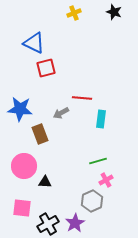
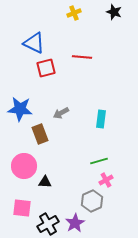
red line: moved 41 px up
green line: moved 1 px right
